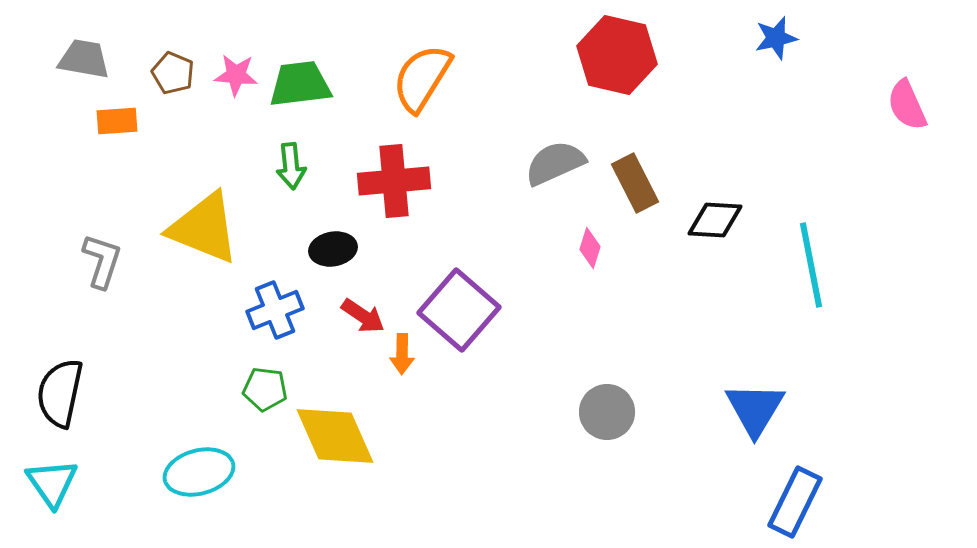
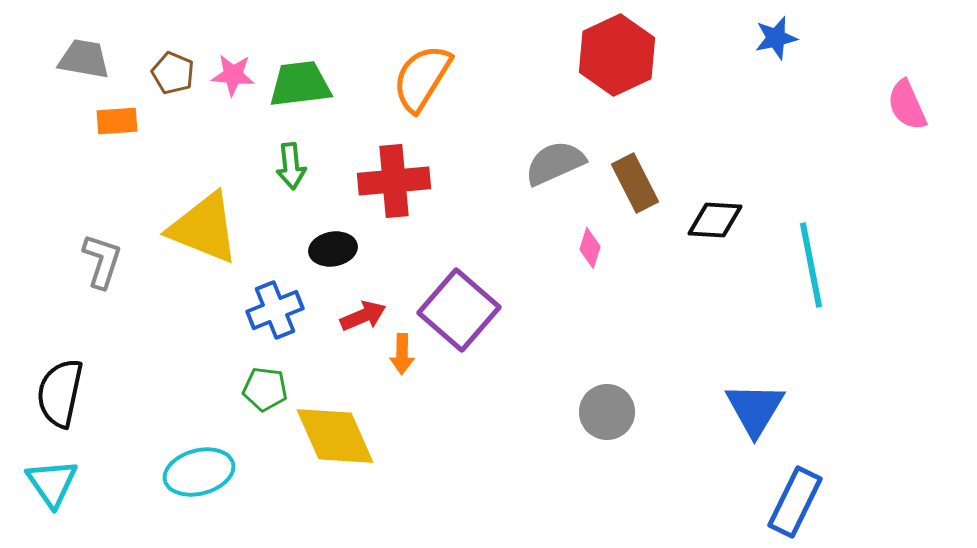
red hexagon: rotated 22 degrees clockwise
pink star: moved 3 px left
red arrow: rotated 57 degrees counterclockwise
